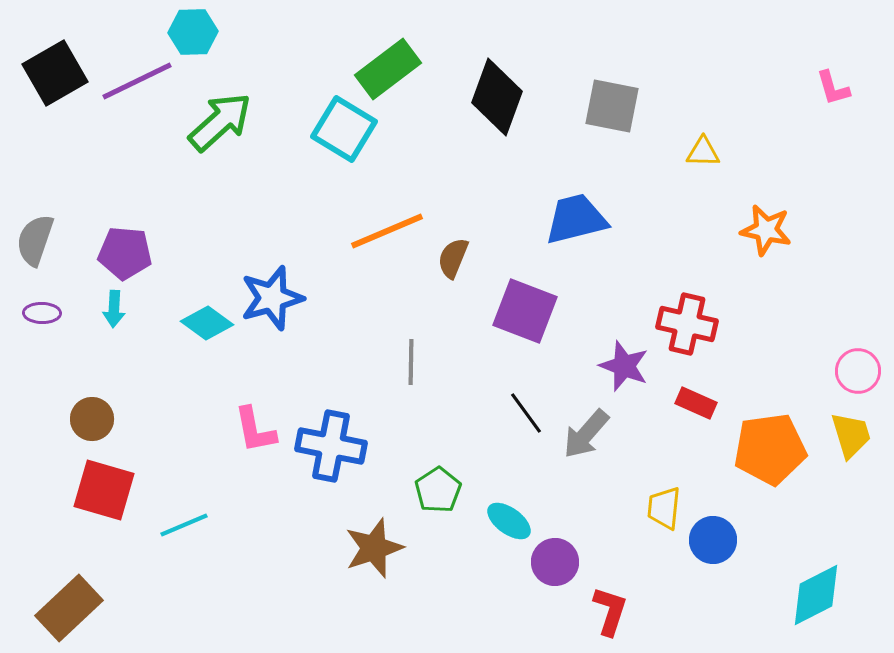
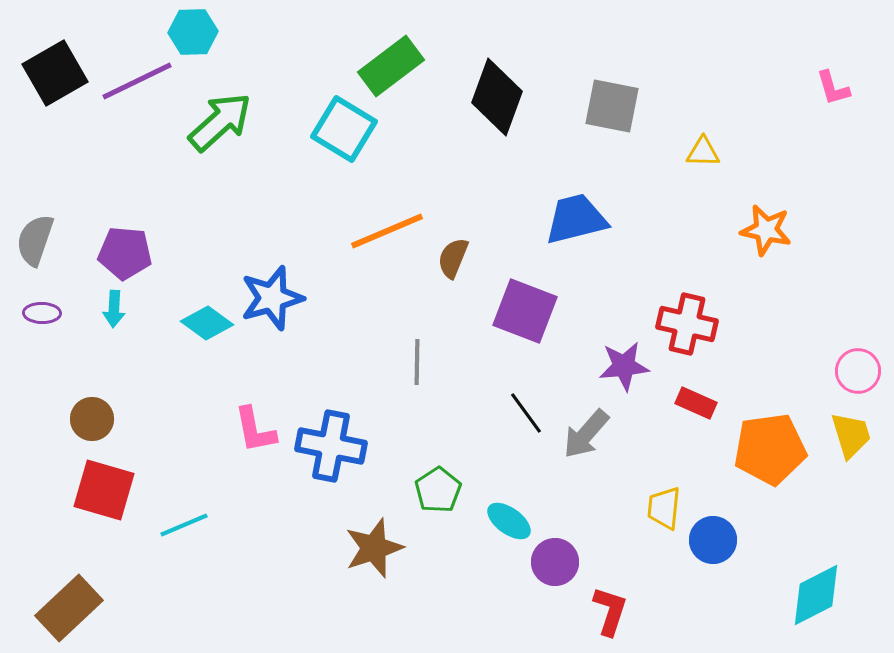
green rectangle at (388, 69): moved 3 px right, 3 px up
gray line at (411, 362): moved 6 px right
purple star at (624, 366): rotated 27 degrees counterclockwise
